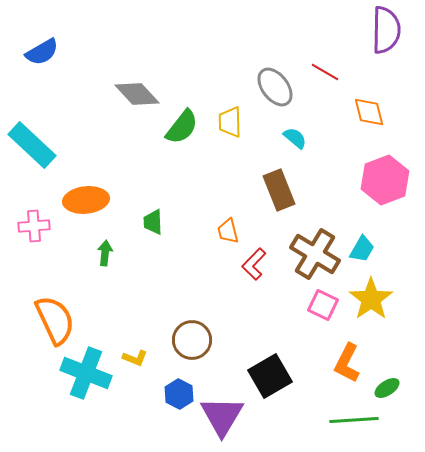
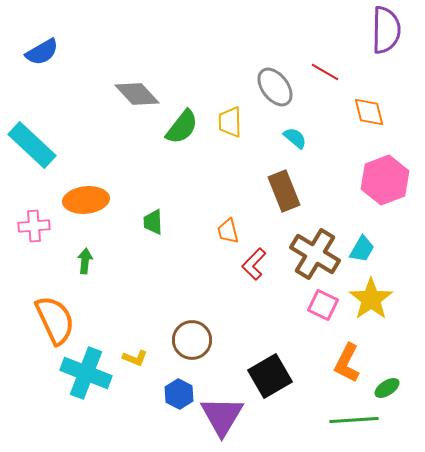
brown rectangle: moved 5 px right, 1 px down
green arrow: moved 20 px left, 8 px down
